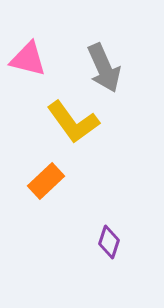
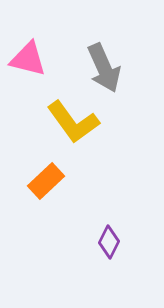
purple diamond: rotated 8 degrees clockwise
